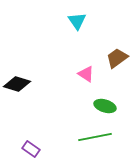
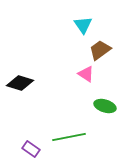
cyan triangle: moved 6 px right, 4 px down
brown trapezoid: moved 17 px left, 8 px up
black diamond: moved 3 px right, 1 px up
green line: moved 26 px left
